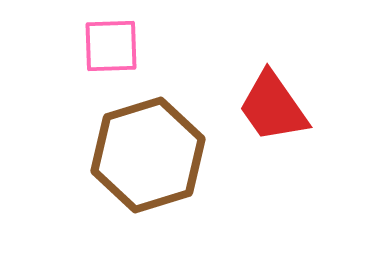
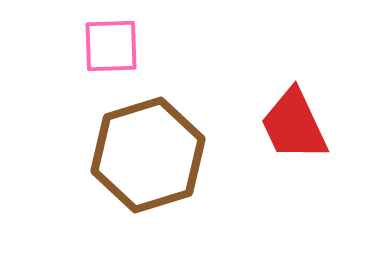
red trapezoid: moved 21 px right, 18 px down; rotated 10 degrees clockwise
